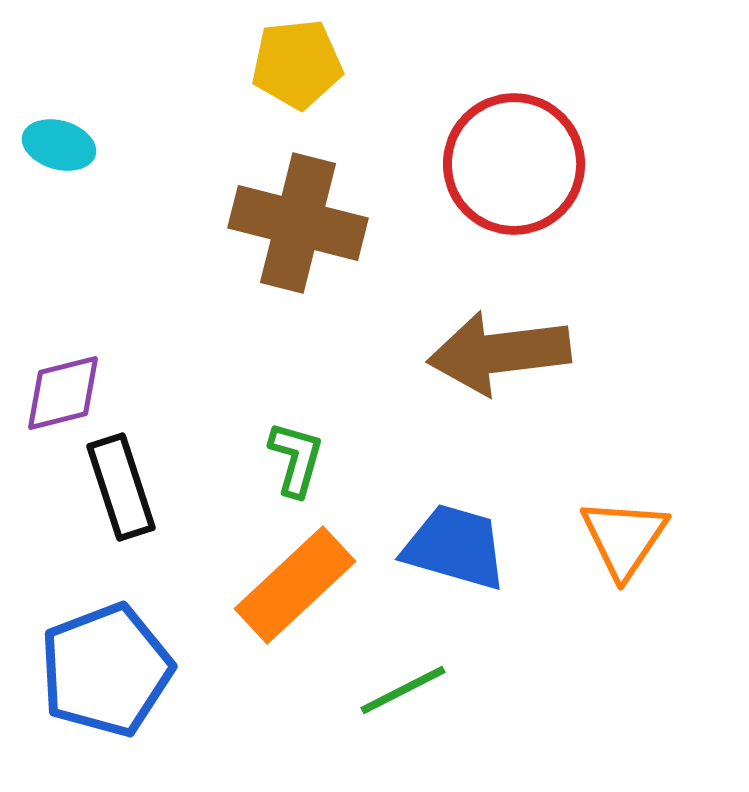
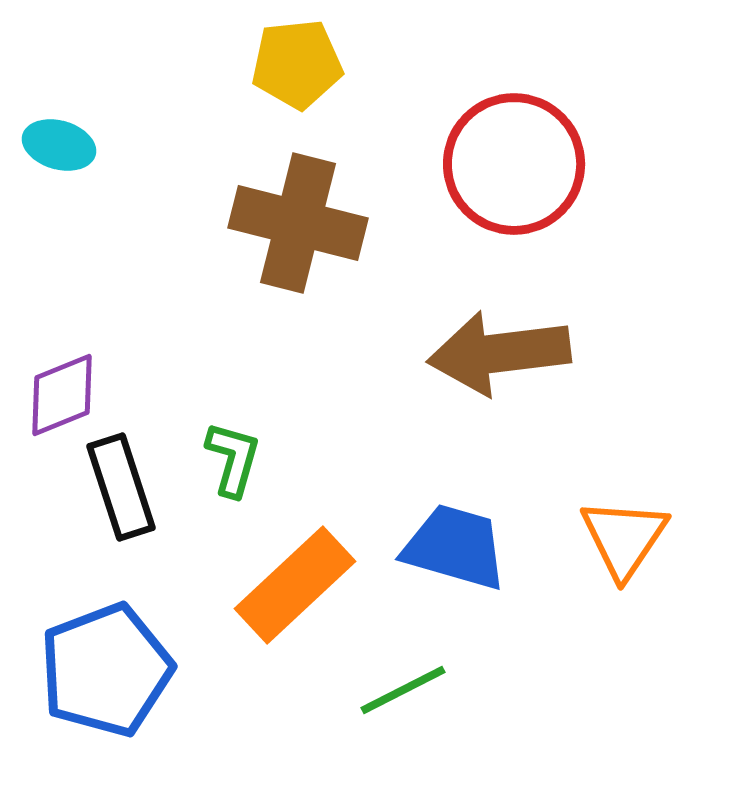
purple diamond: moved 1 px left, 2 px down; rotated 8 degrees counterclockwise
green L-shape: moved 63 px left
